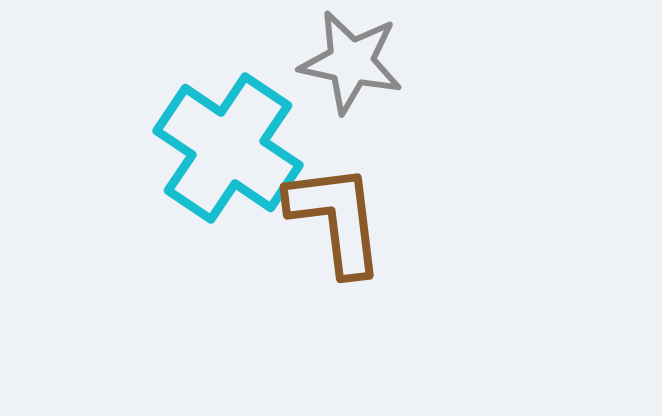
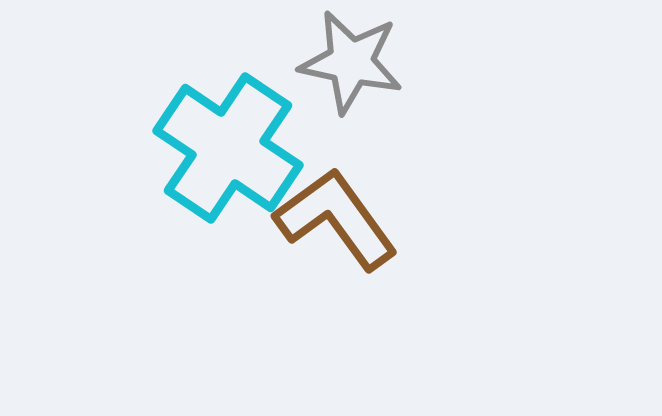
brown L-shape: rotated 29 degrees counterclockwise
